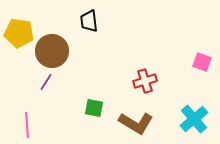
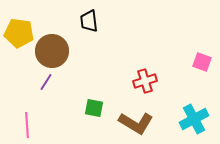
cyan cross: rotated 12 degrees clockwise
